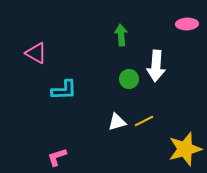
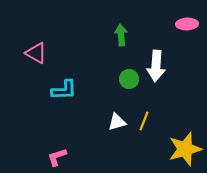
yellow line: rotated 42 degrees counterclockwise
